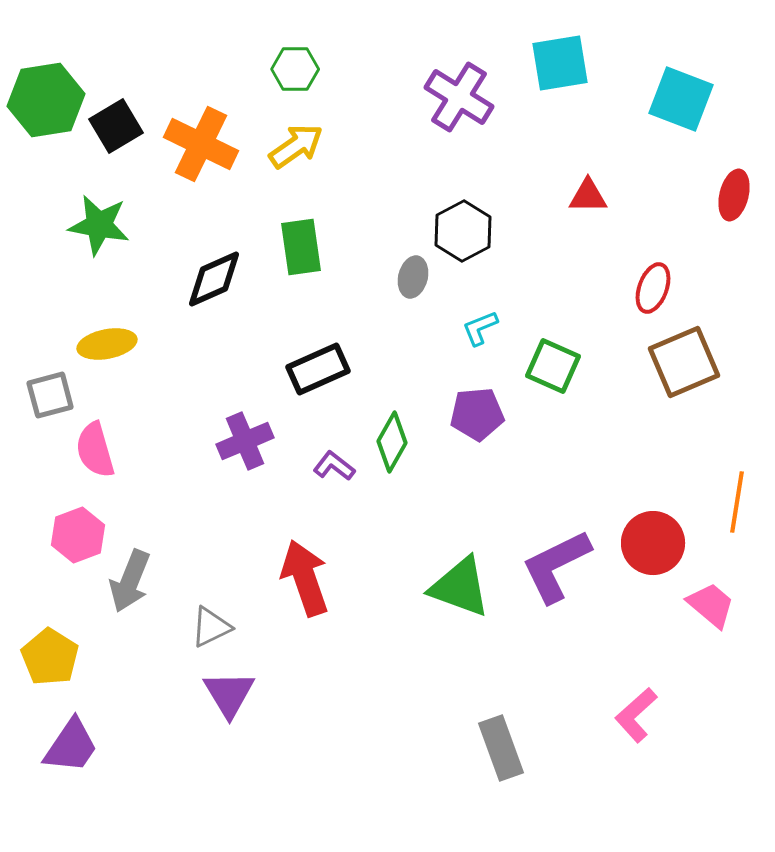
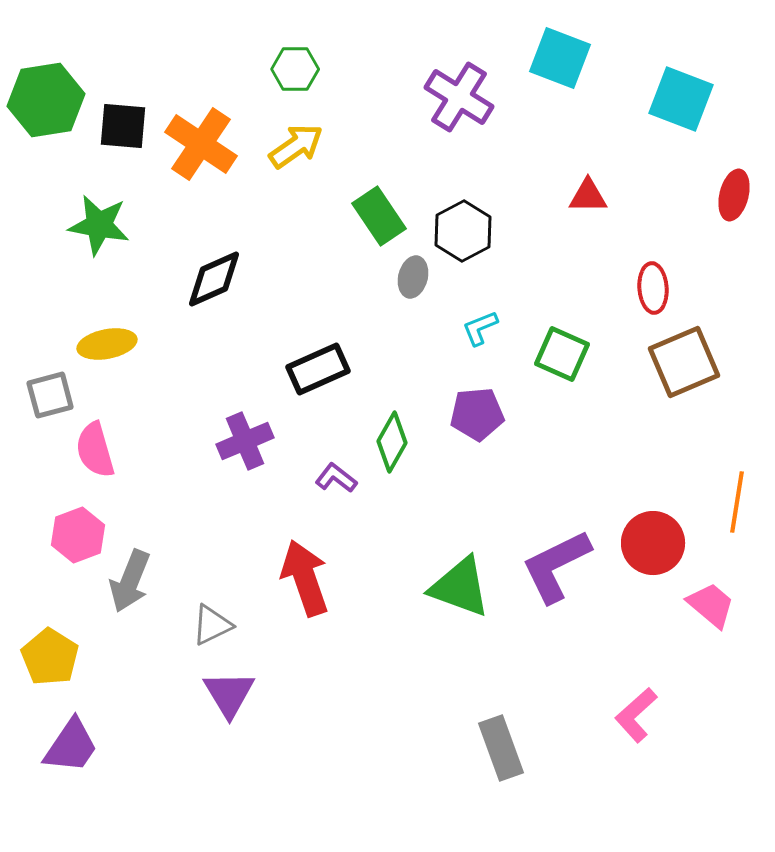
cyan square at (560, 63): moved 5 px up; rotated 30 degrees clockwise
black square at (116, 126): moved 7 px right; rotated 36 degrees clockwise
orange cross at (201, 144): rotated 8 degrees clockwise
green rectangle at (301, 247): moved 78 px right, 31 px up; rotated 26 degrees counterclockwise
red ellipse at (653, 288): rotated 24 degrees counterclockwise
green square at (553, 366): moved 9 px right, 12 px up
purple L-shape at (334, 466): moved 2 px right, 12 px down
gray triangle at (211, 627): moved 1 px right, 2 px up
